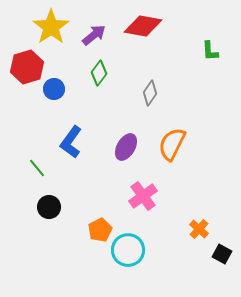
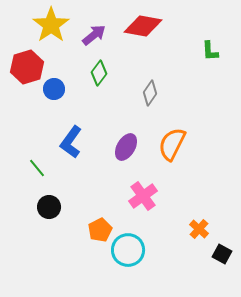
yellow star: moved 2 px up
